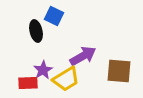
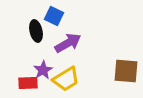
purple arrow: moved 15 px left, 13 px up
brown square: moved 7 px right
